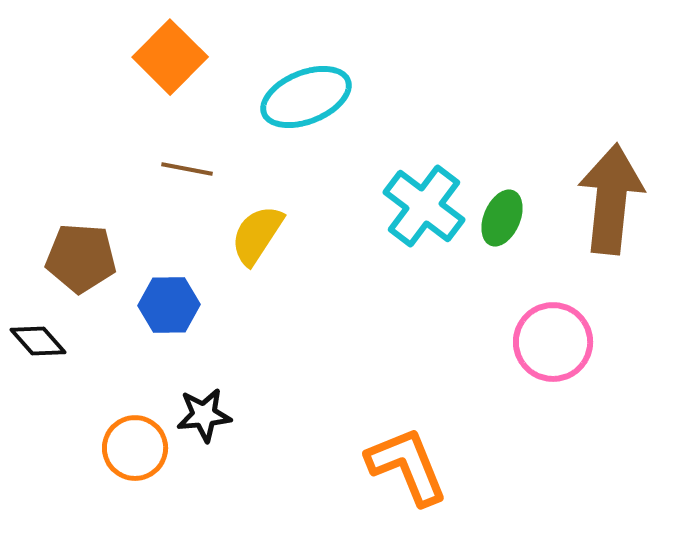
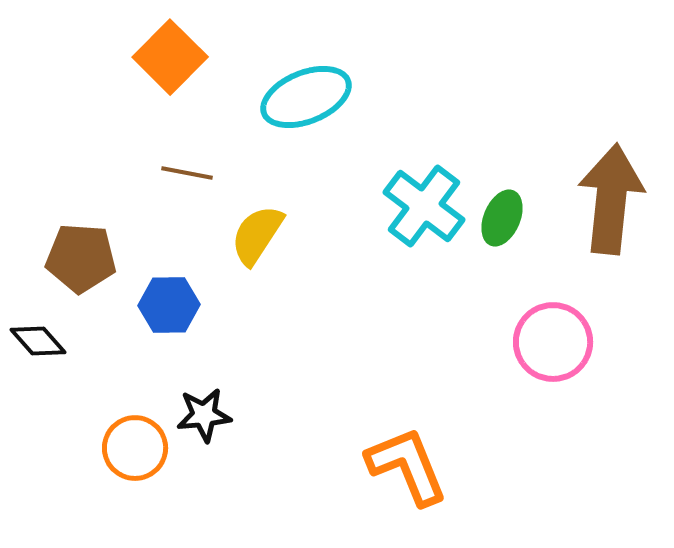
brown line: moved 4 px down
